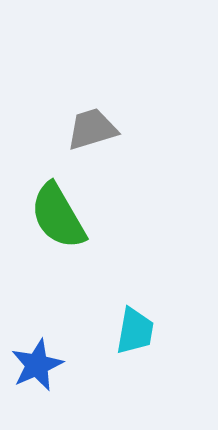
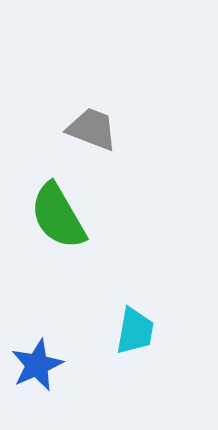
gray trapezoid: rotated 38 degrees clockwise
